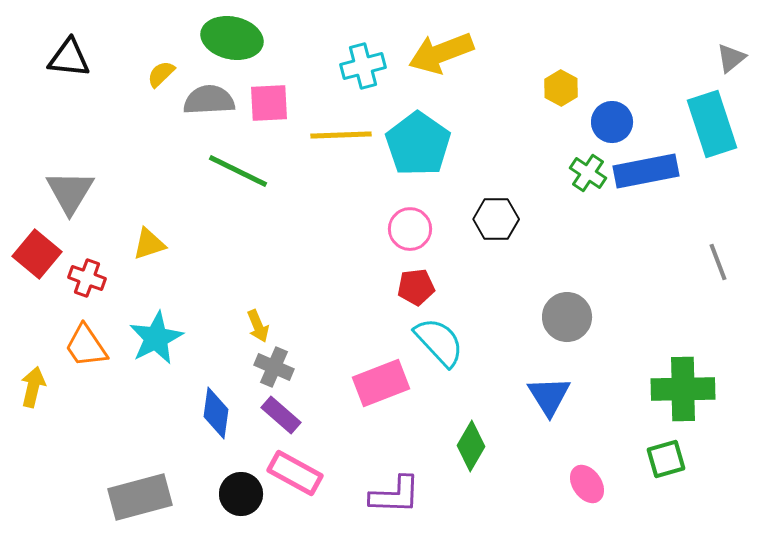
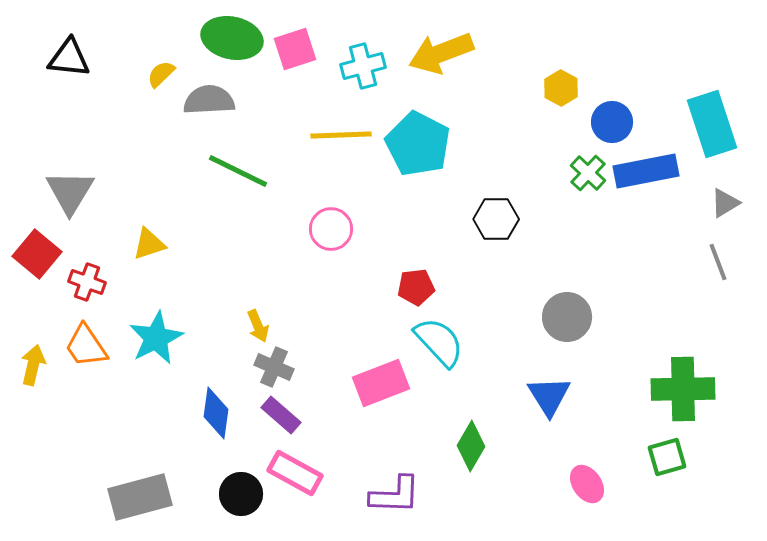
gray triangle at (731, 58): moved 6 px left, 145 px down; rotated 8 degrees clockwise
pink square at (269, 103): moved 26 px right, 54 px up; rotated 15 degrees counterclockwise
cyan pentagon at (418, 144): rotated 8 degrees counterclockwise
green cross at (588, 173): rotated 9 degrees clockwise
pink circle at (410, 229): moved 79 px left
red cross at (87, 278): moved 4 px down
yellow arrow at (33, 387): moved 22 px up
green square at (666, 459): moved 1 px right, 2 px up
